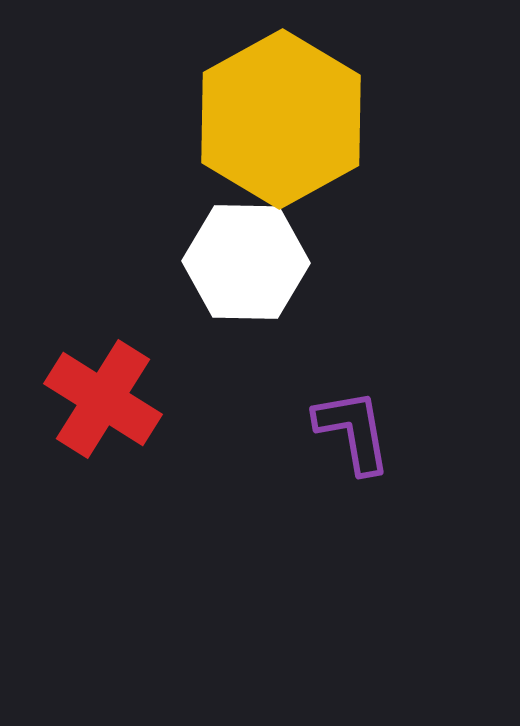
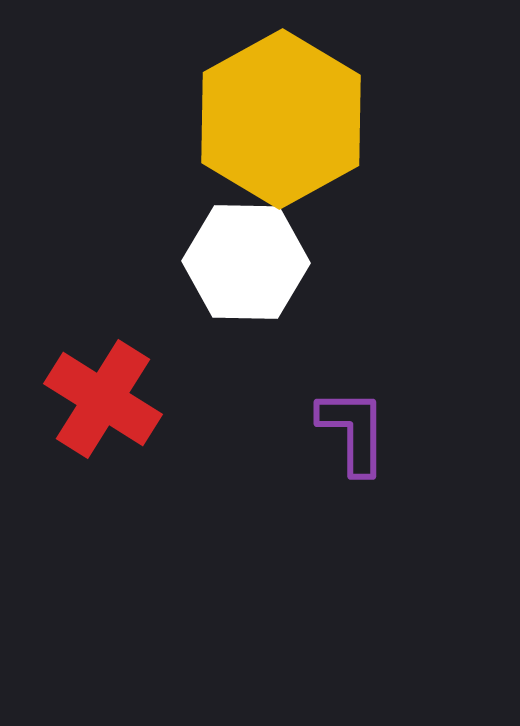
purple L-shape: rotated 10 degrees clockwise
